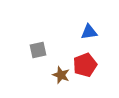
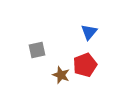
blue triangle: rotated 42 degrees counterclockwise
gray square: moved 1 px left
